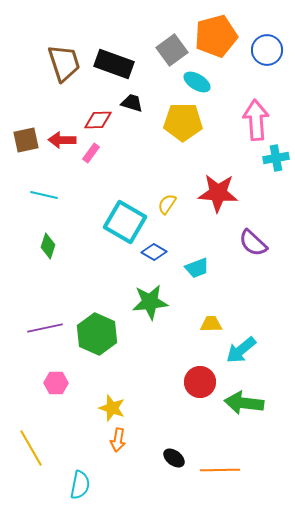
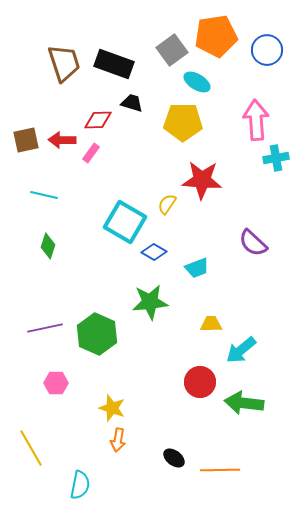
orange pentagon: rotated 6 degrees clockwise
red star: moved 16 px left, 13 px up
